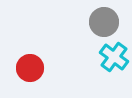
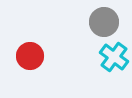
red circle: moved 12 px up
